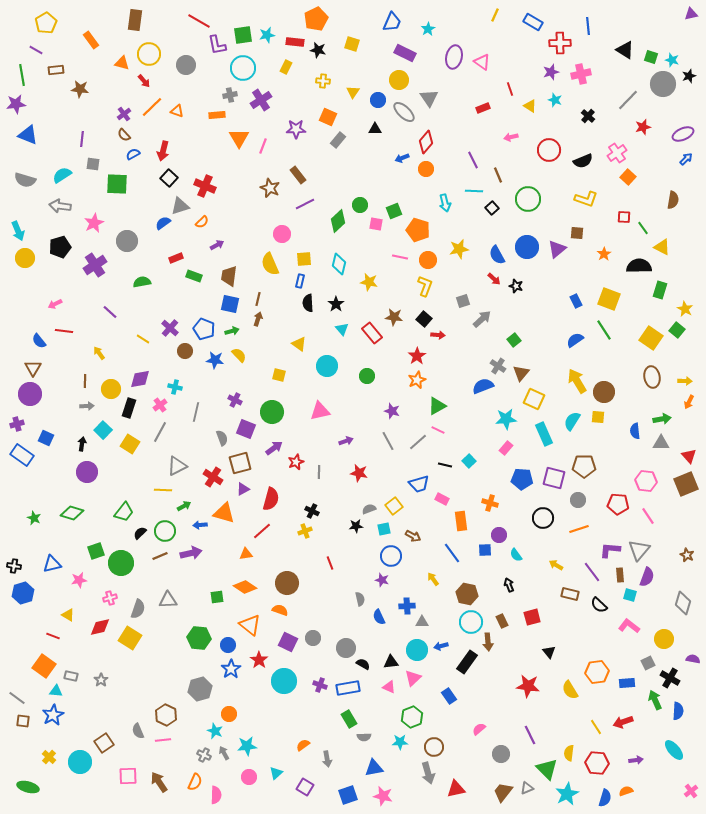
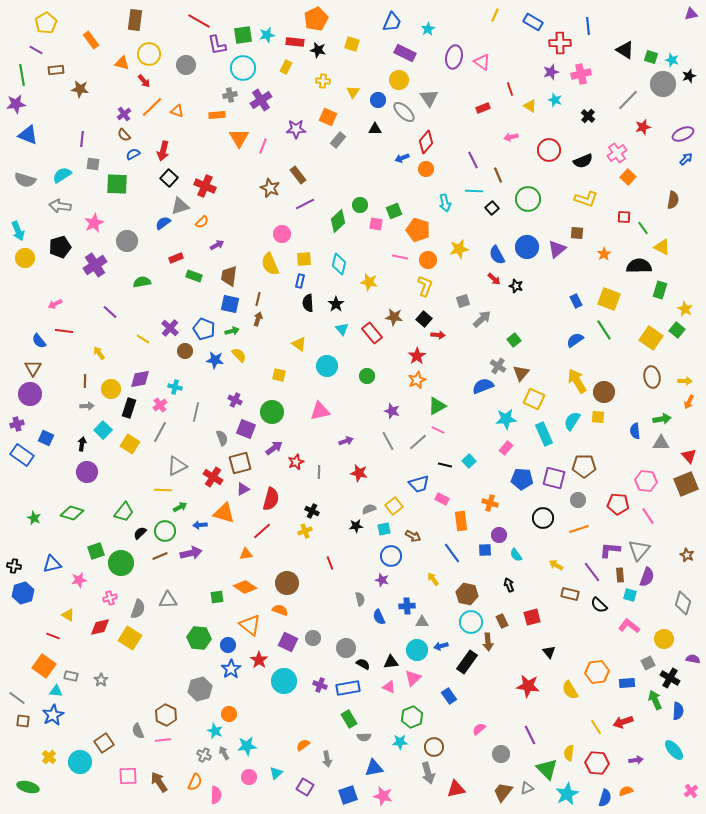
green arrow at (184, 506): moved 4 px left, 1 px down
